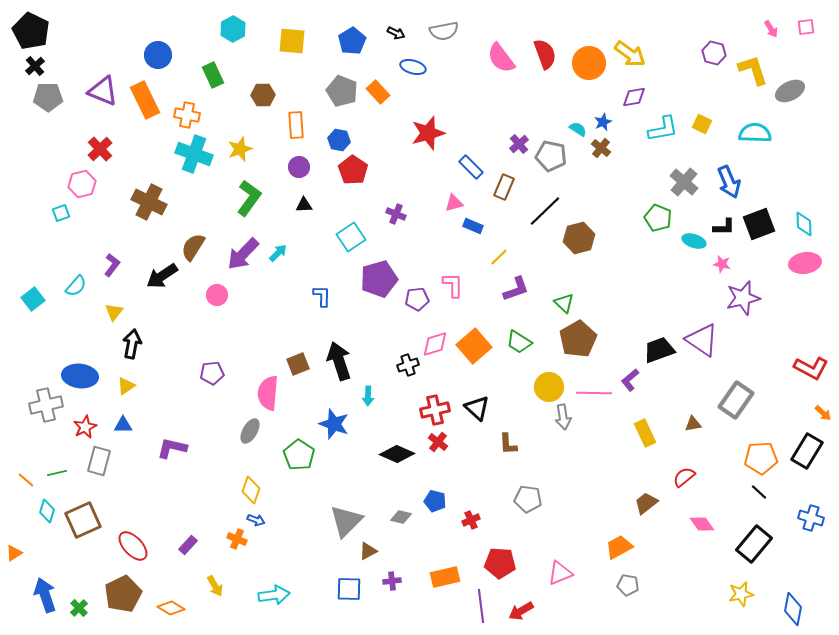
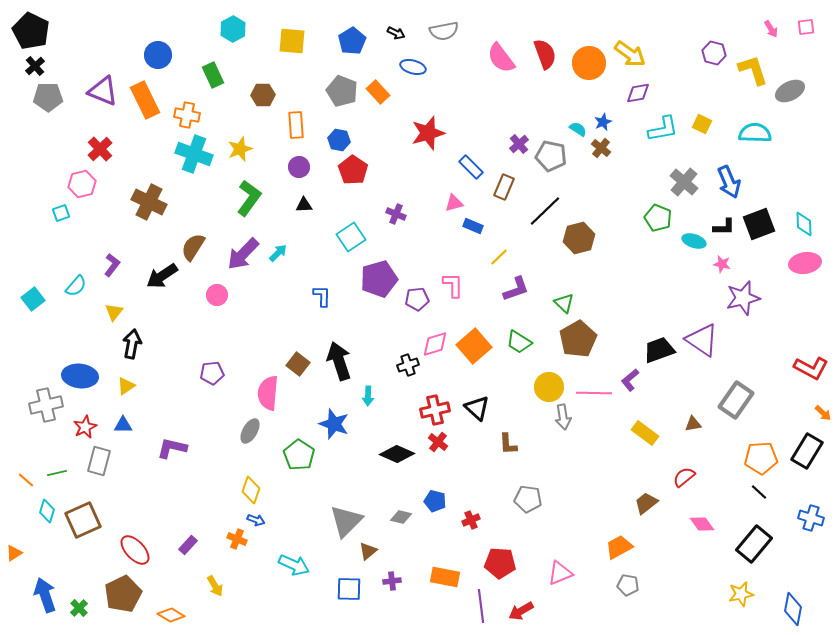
purple diamond at (634, 97): moved 4 px right, 4 px up
brown square at (298, 364): rotated 30 degrees counterclockwise
yellow rectangle at (645, 433): rotated 28 degrees counterclockwise
red ellipse at (133, 546): moved 2 px right, 4 px down
brown triangle at (368, 551): rotated 12 degrees counterclockwise
orange rectangle at (445, 577): rotated 24 degrees clockwise
cyan arrow at (274, 595): moved 20 px right, 30 px up; rotated 32 degrees clockwise
orange diamond at (171, 608): moved 7 px down
